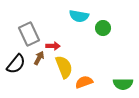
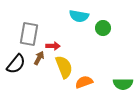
gray rectangle: rotated 35 degrees clockwise
